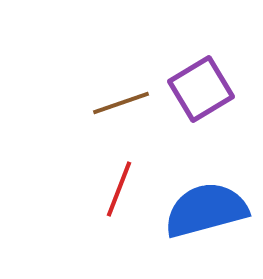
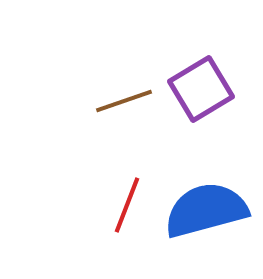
brown line: moved 3 px right, 2 px up
red line: moved 8 px right, 16 px down
